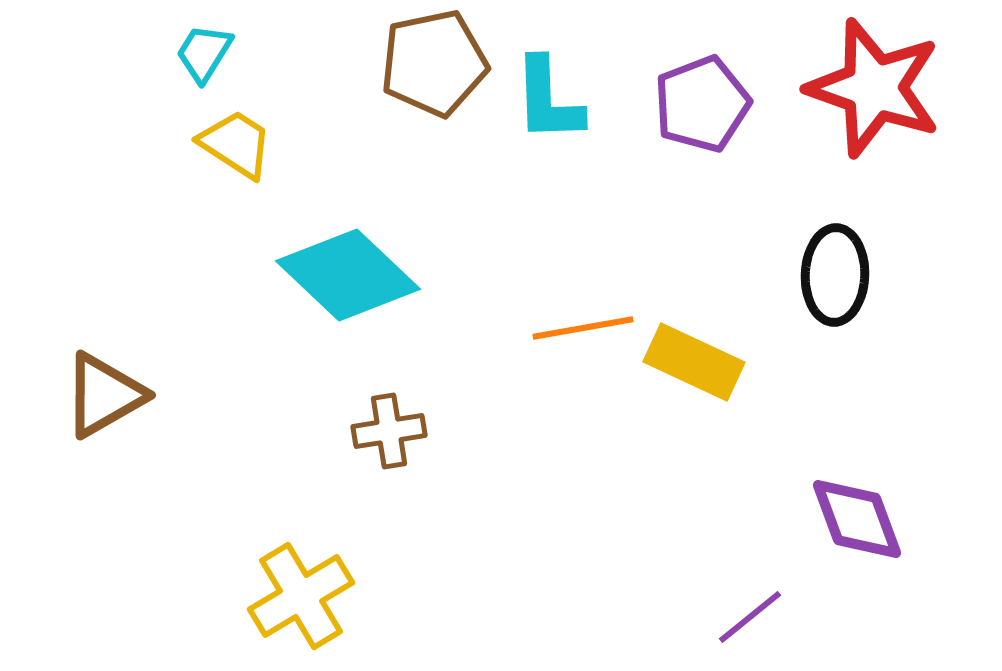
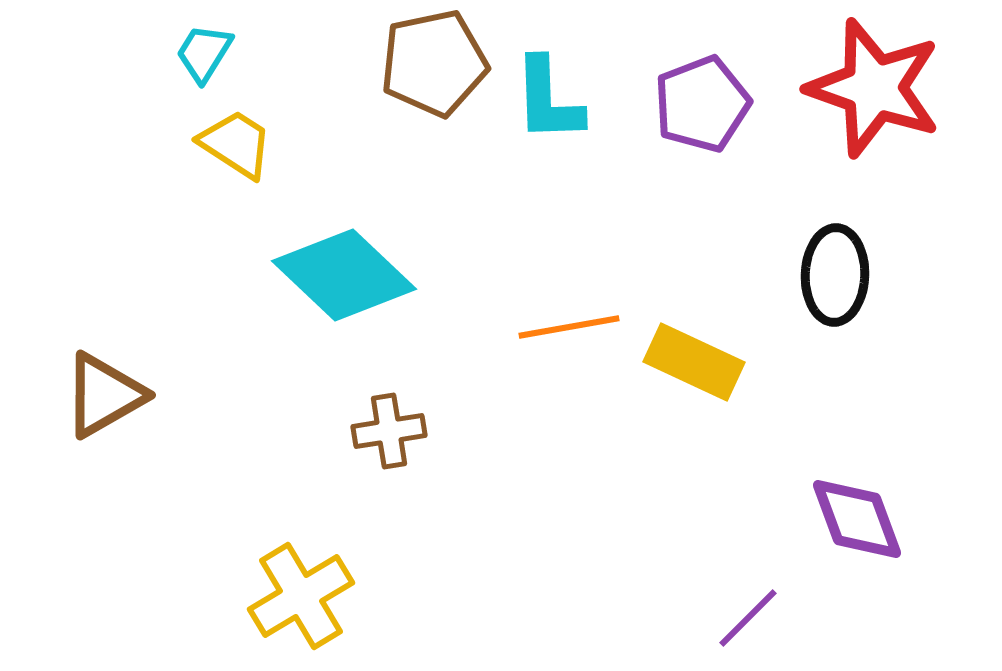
cyan diamond: moved 4 px left
orange line: moved 14 px left, 1 px up
purple line: moved 2 px left, 1 px down; rotated 6 degrees counterclockwise
